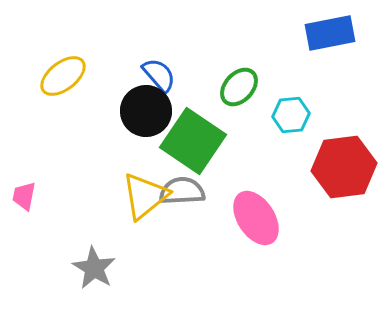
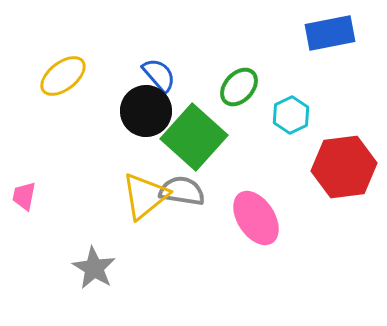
cyan hexagon: rotated 21 degrees counterclockwise
green square: moved 1 px right, 4 px up; rotated 8 degrees clockwise
gray semicircle: rotated 12 degrees clockwise
